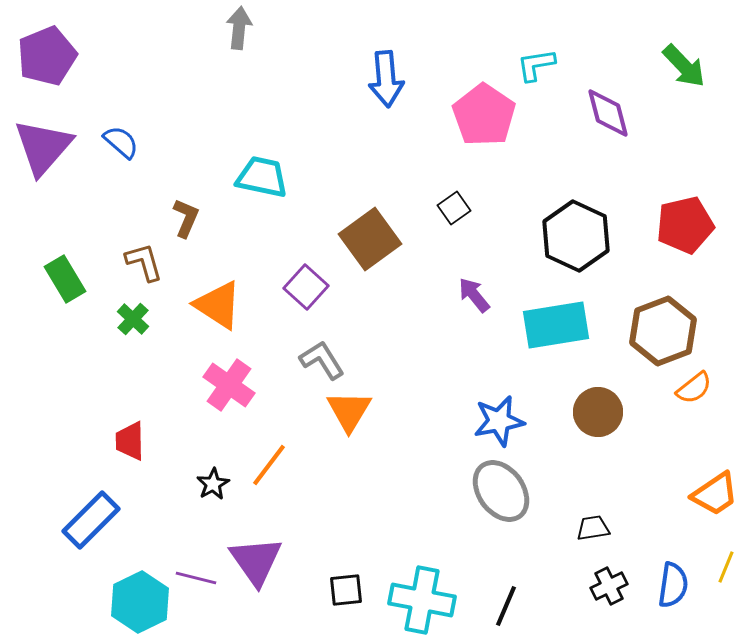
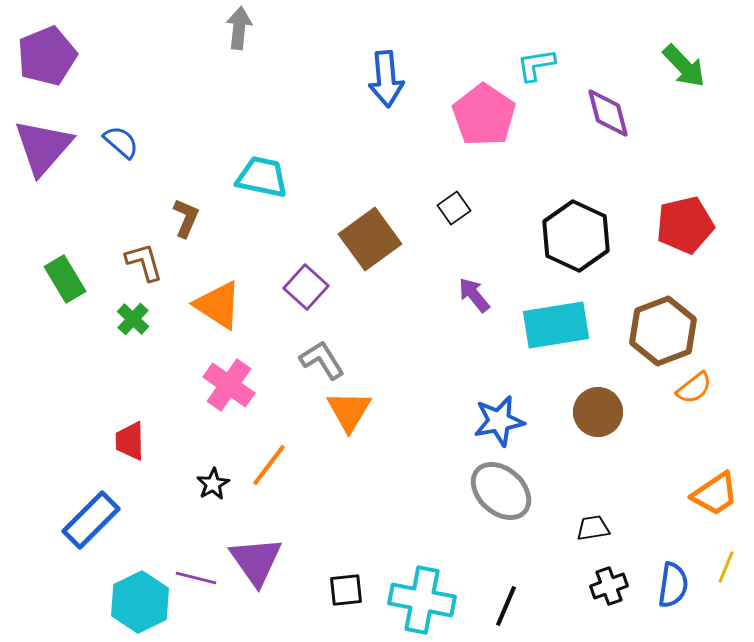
gray ellipse at (501, 491): rotated 12 degrees counterclockwise
black cross at (609, 586): rotated 6 degrees clockwise
